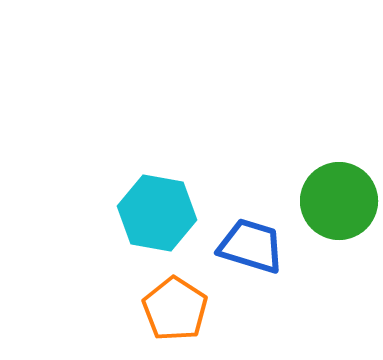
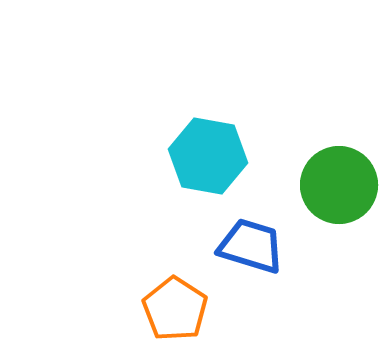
green circle: moved 16 px up
cyan hexagon: moved 51 px right, 57 px up
